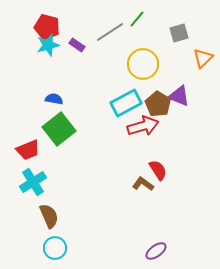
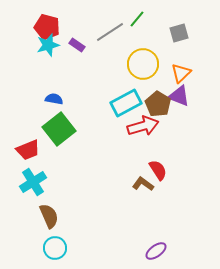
orange triangle: moved 22 px left, 15 px down
